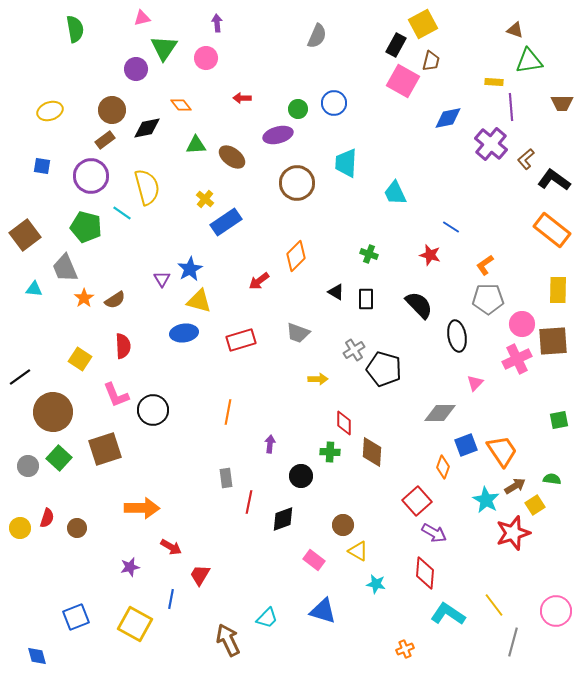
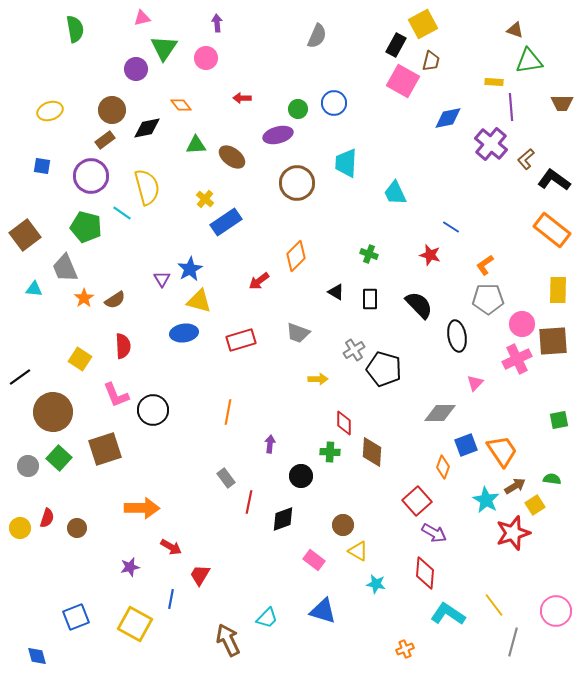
black rectangle at (366, 299): moved 4 px right
gray rectangle at (226, 478): rotated 30 degrees counterclockwise
